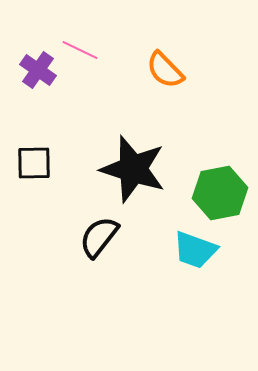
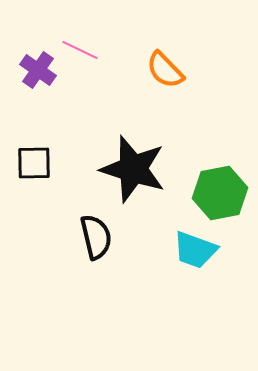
black semicircle: moved 3 px left; rotated 129 degrees clockwise
